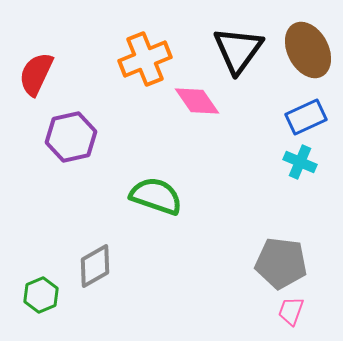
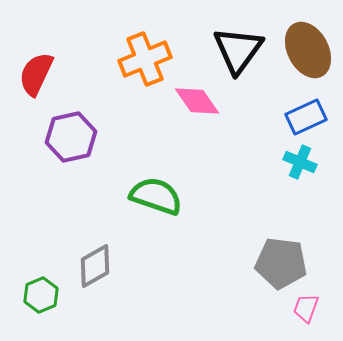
pink trapezoid: moved 15 px right, 3 px up
